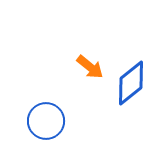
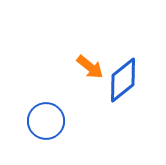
blue diamond: moved 8 px left, 3 px up
